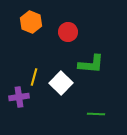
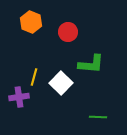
green line: moved 2 px right, 3 px down
